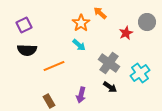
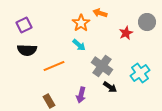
orange arrow: rotated 24 degrees counterclockwise
gray cross: moved 7 px left, 3 px down
